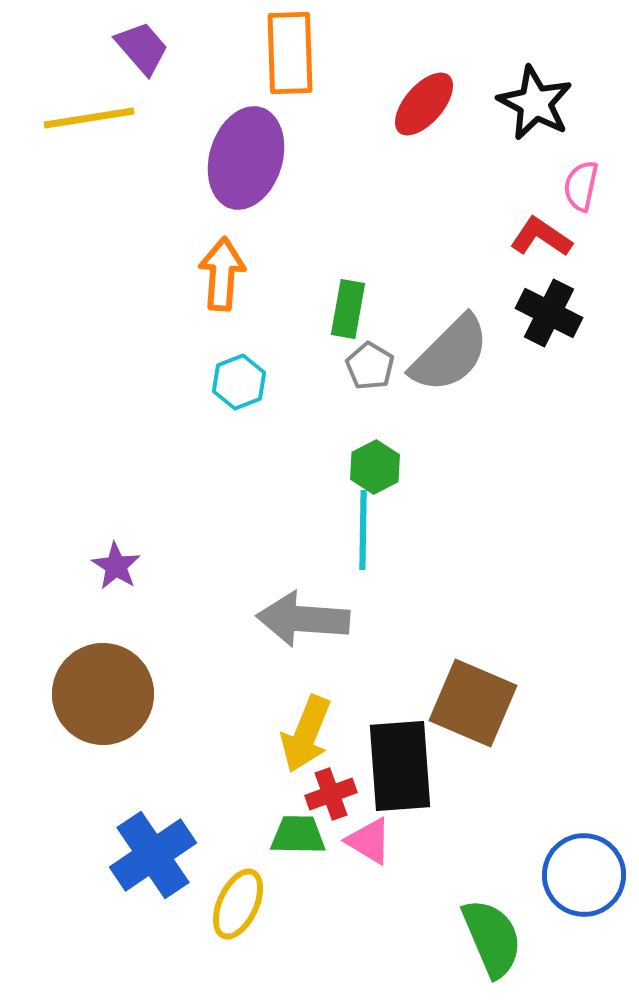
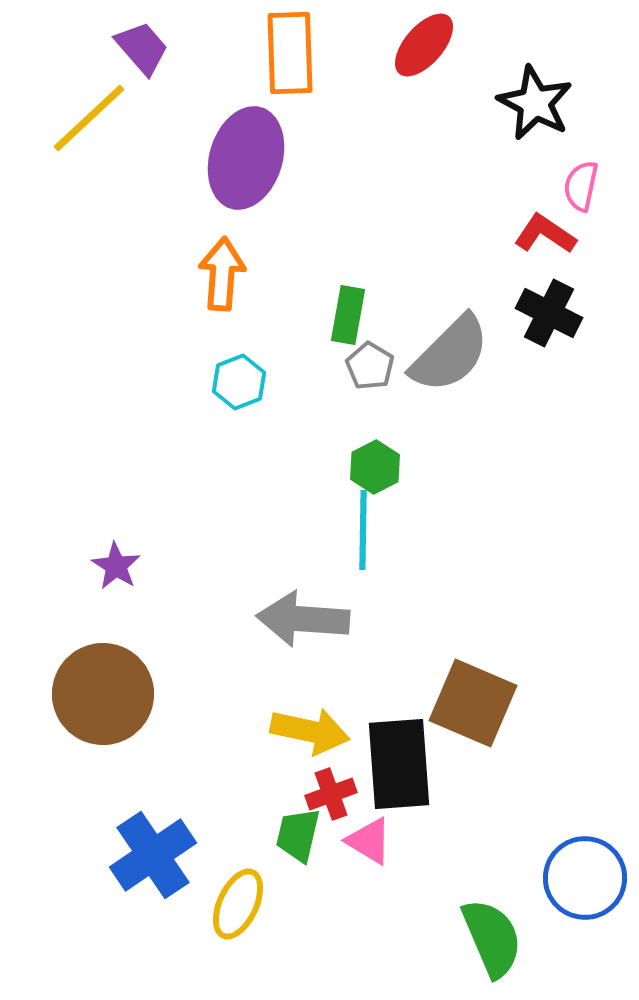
red ellipse: moved 59 px up
yellow line: rotated 34 degrees counterclockwise
red L-shape: moved 4 px right, 3 px up
green rectangle: moved 6 px down
yellow arrow: moved 4 px right, 3 px up; rotated 100 degrees counterclockwise
black rectangle: moved 1 px left, 2 px up
green trapezoid: rotated 78 degrees counterclockwise
blue circle: moved 1 px right, 3 px down
